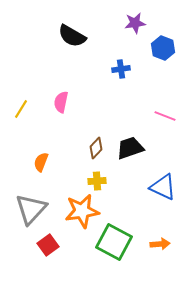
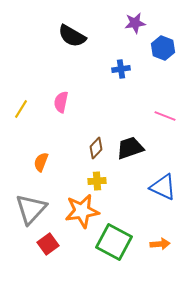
red square: moved 1 px up
